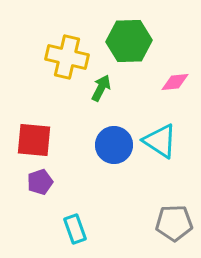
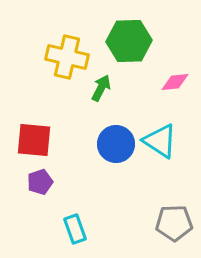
blue circle: moved 2 px right, 1 px up
